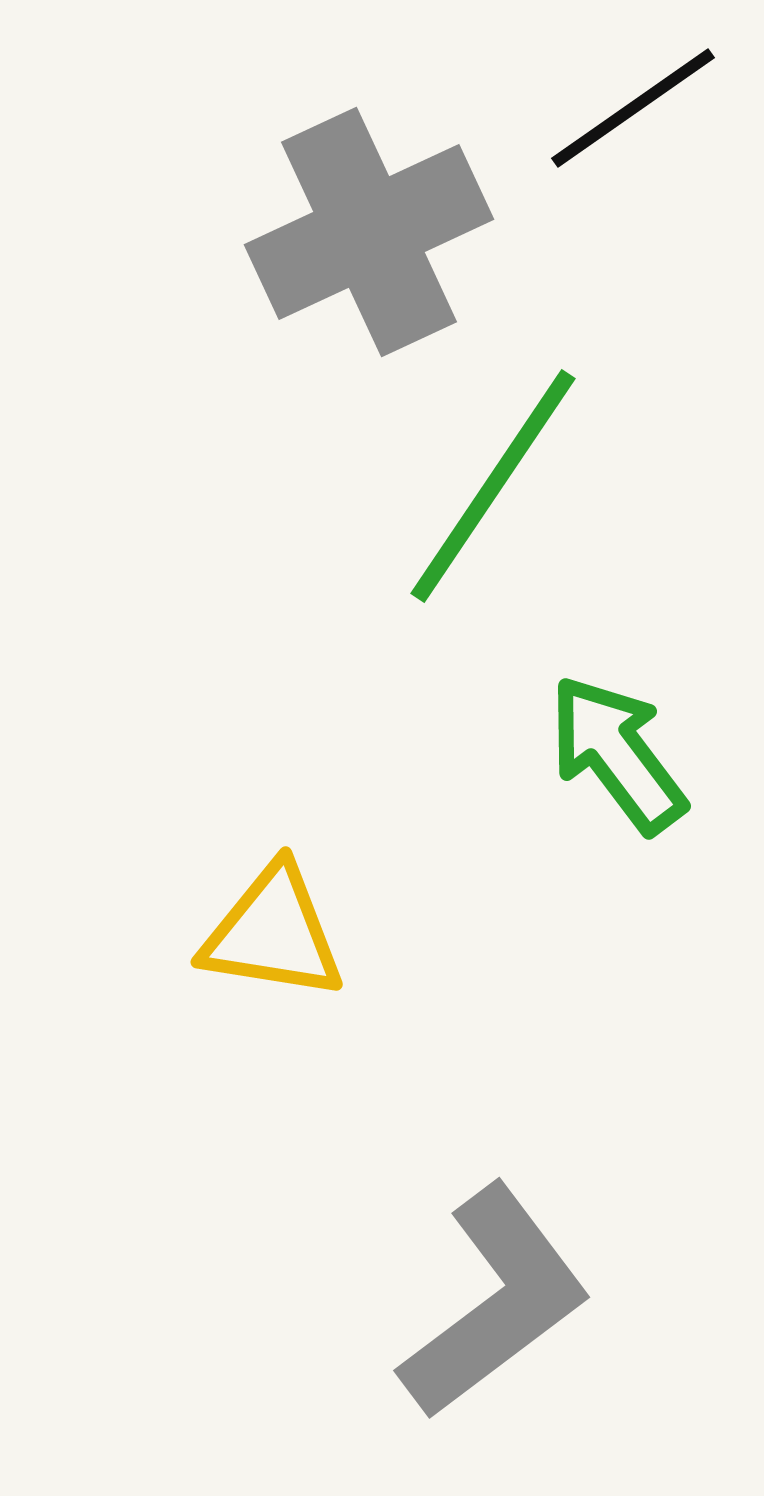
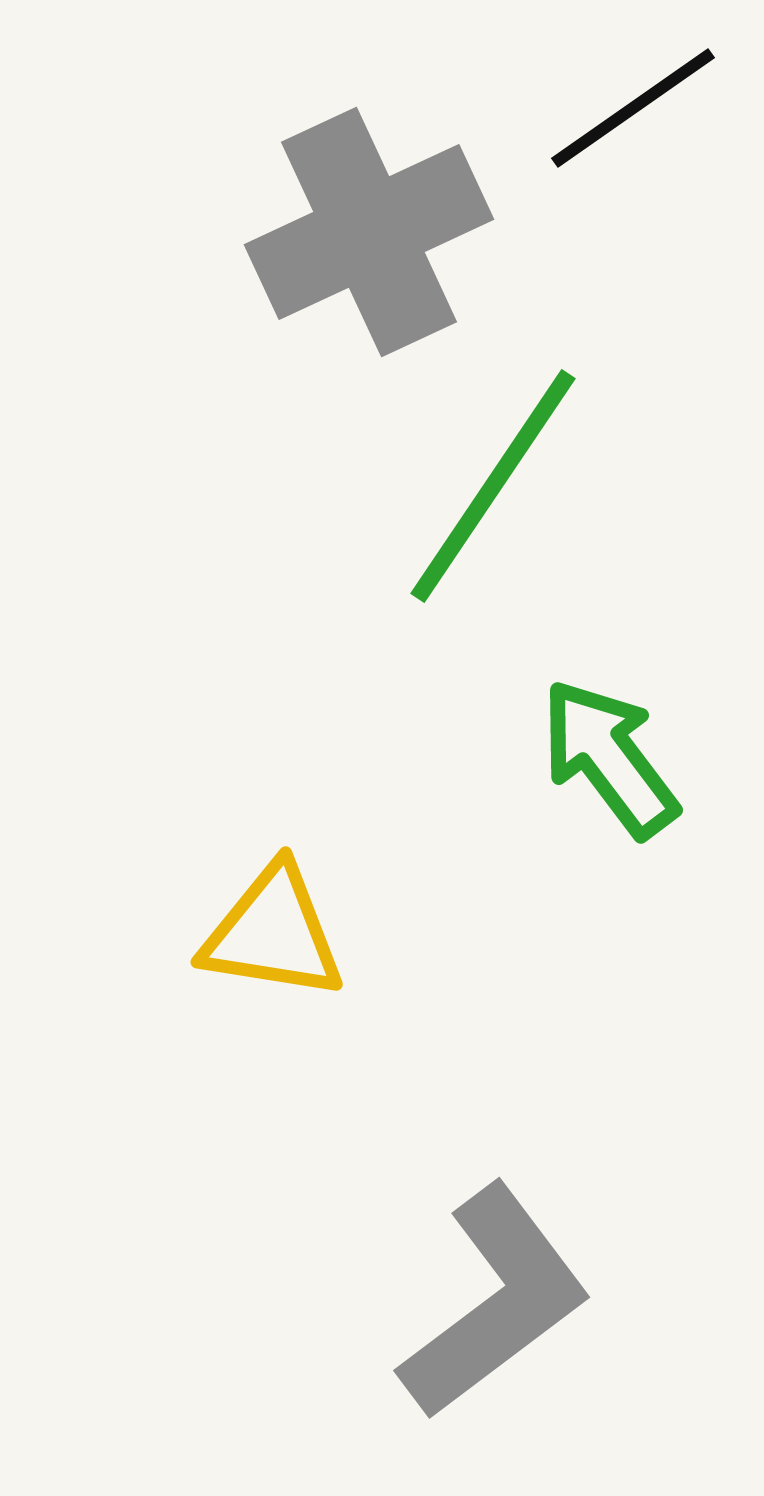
green arrow: moved 8 px left, 4 px down
